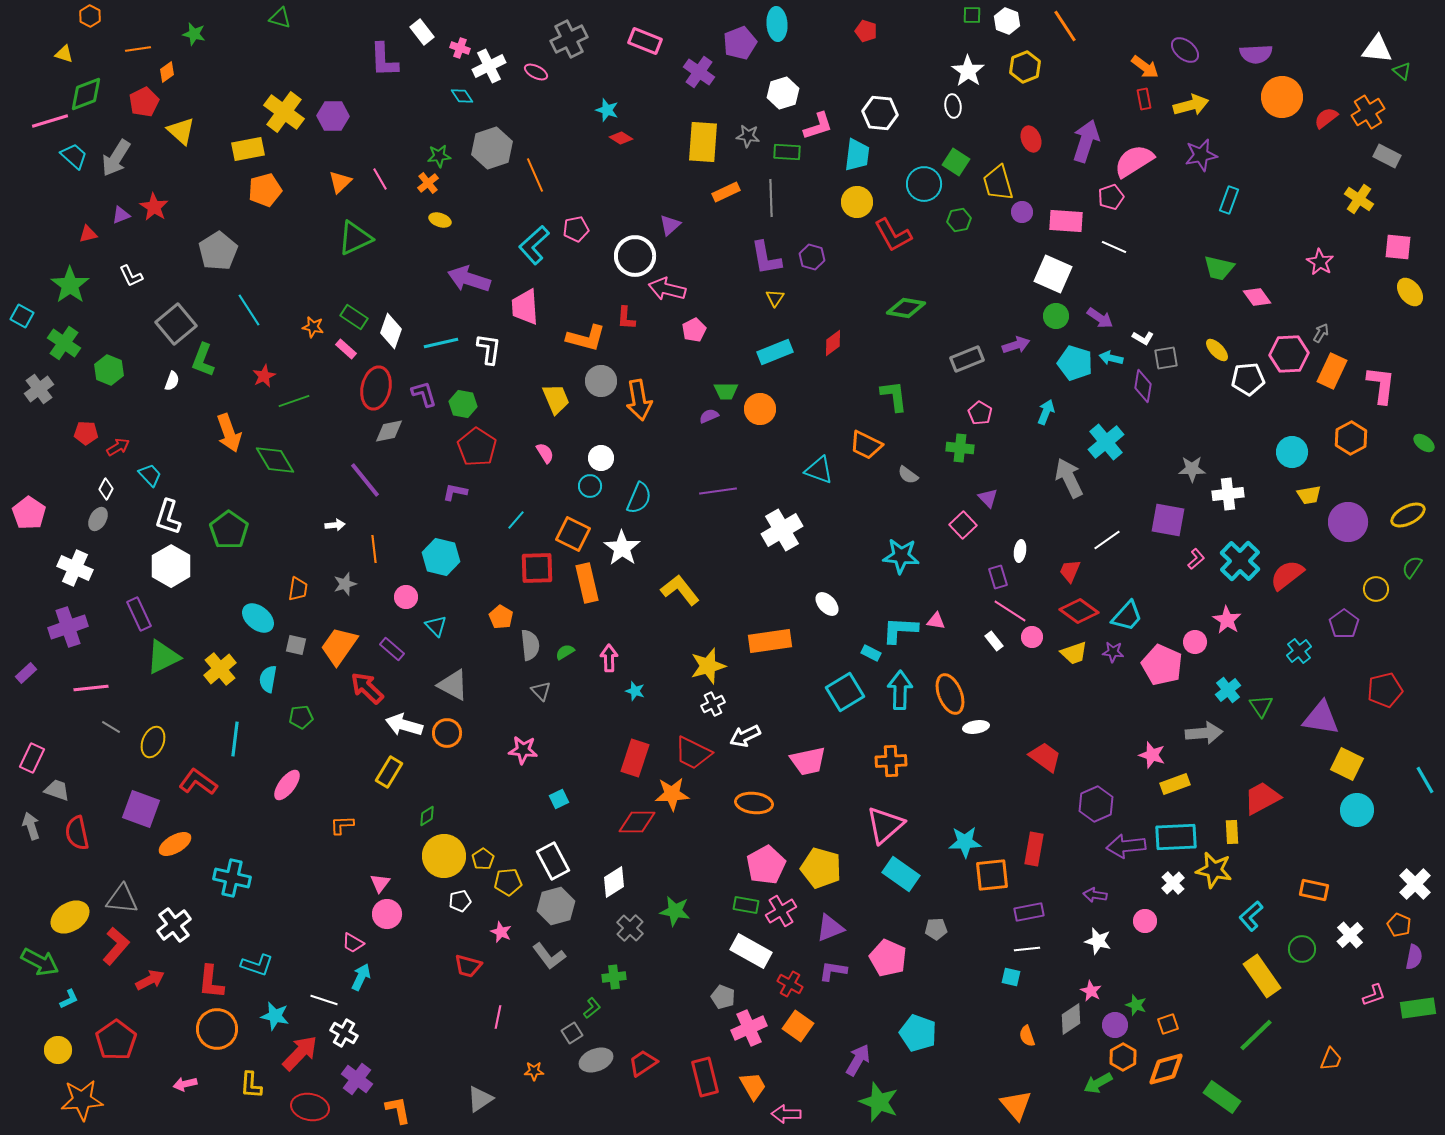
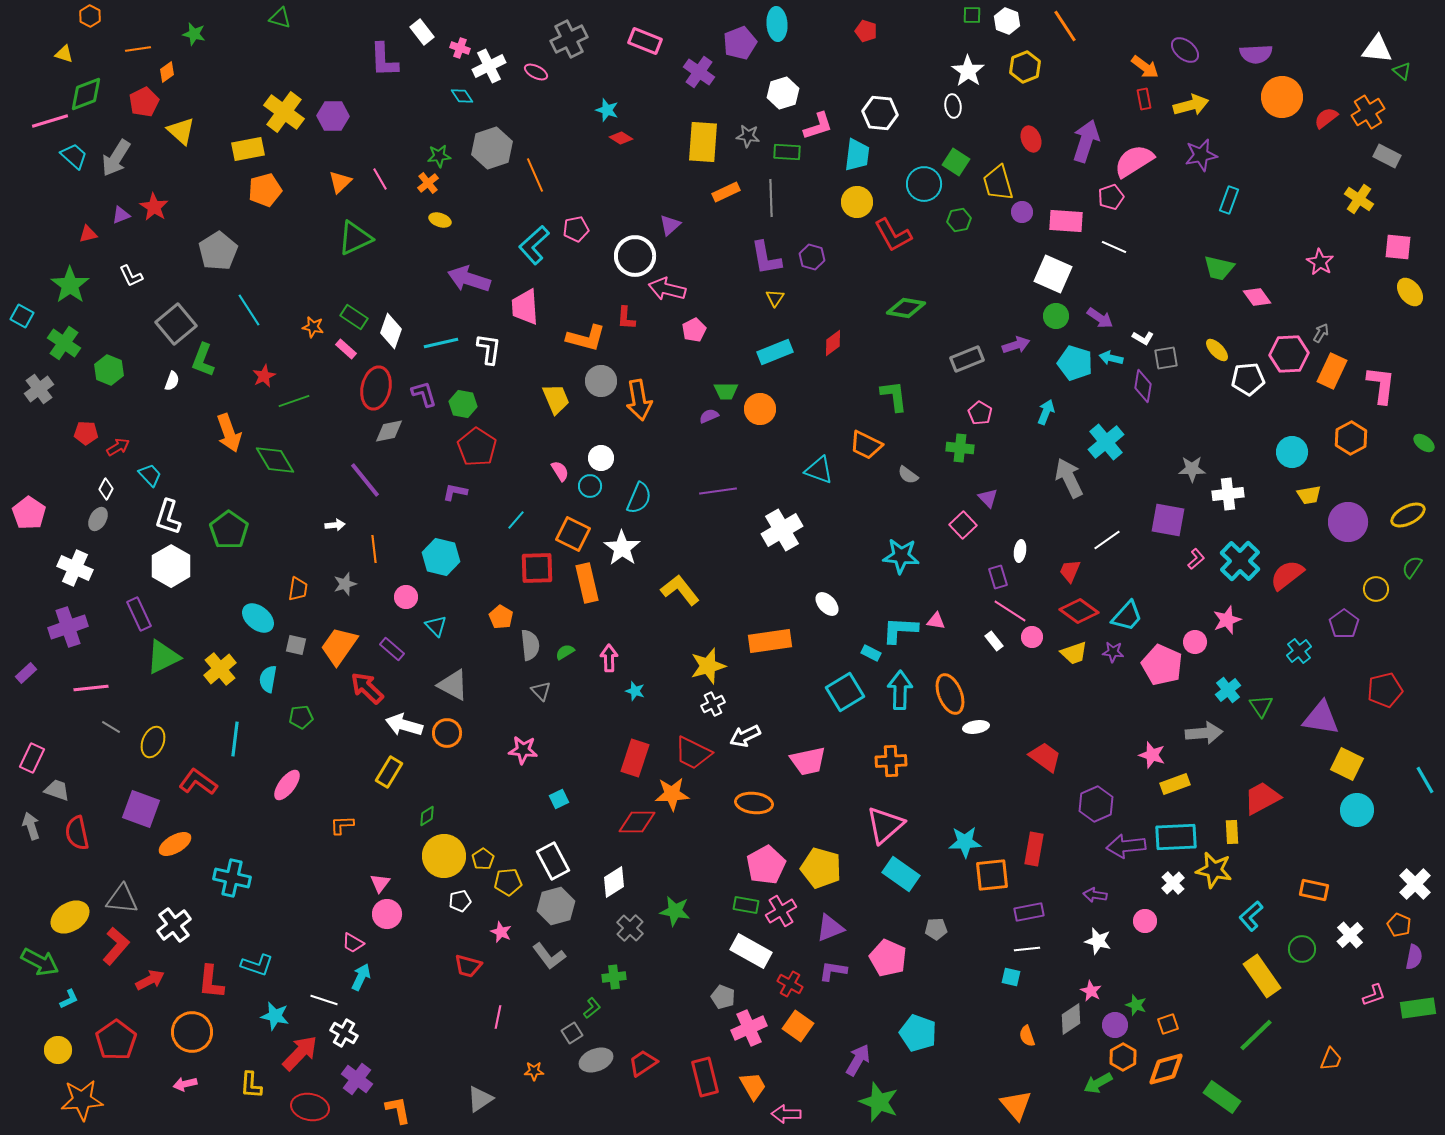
pink semicircle at (545, 453): moved 15 px right, 18 px down
pink star at (1227, 620): rotated 20 degrees clockwise
orange circle at (217, 1029): moved 25 px left, 3 px down
